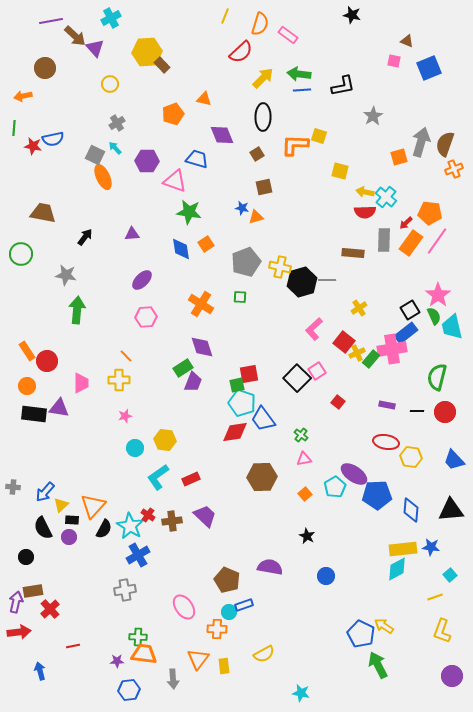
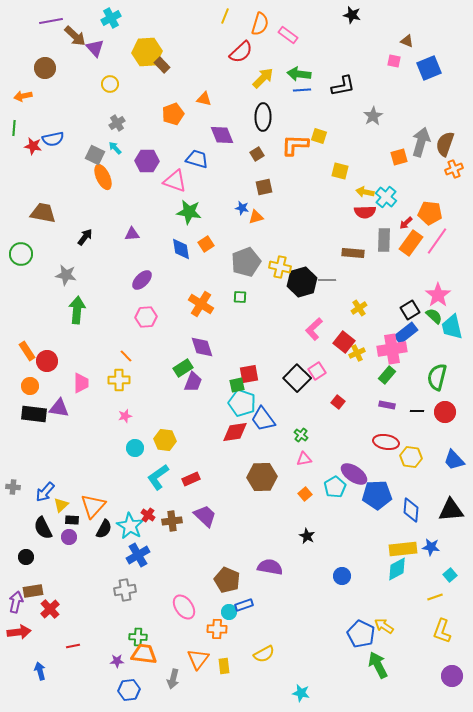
green semicircle at (434, 316): rotated 24 degrees counterclockwise
green rectangle at (371, 359): moved 16 px right, 16 px down
orange circle at (27, 386): moved 3 px right
blue circle at (326, 576): moved 16 px right
gray arrow at (173, 679): rotated 18 degrees clockwise
